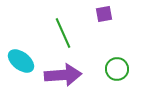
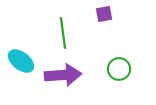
green line: rotated 16 degrees clockwise
green circle: moved 2 px right
